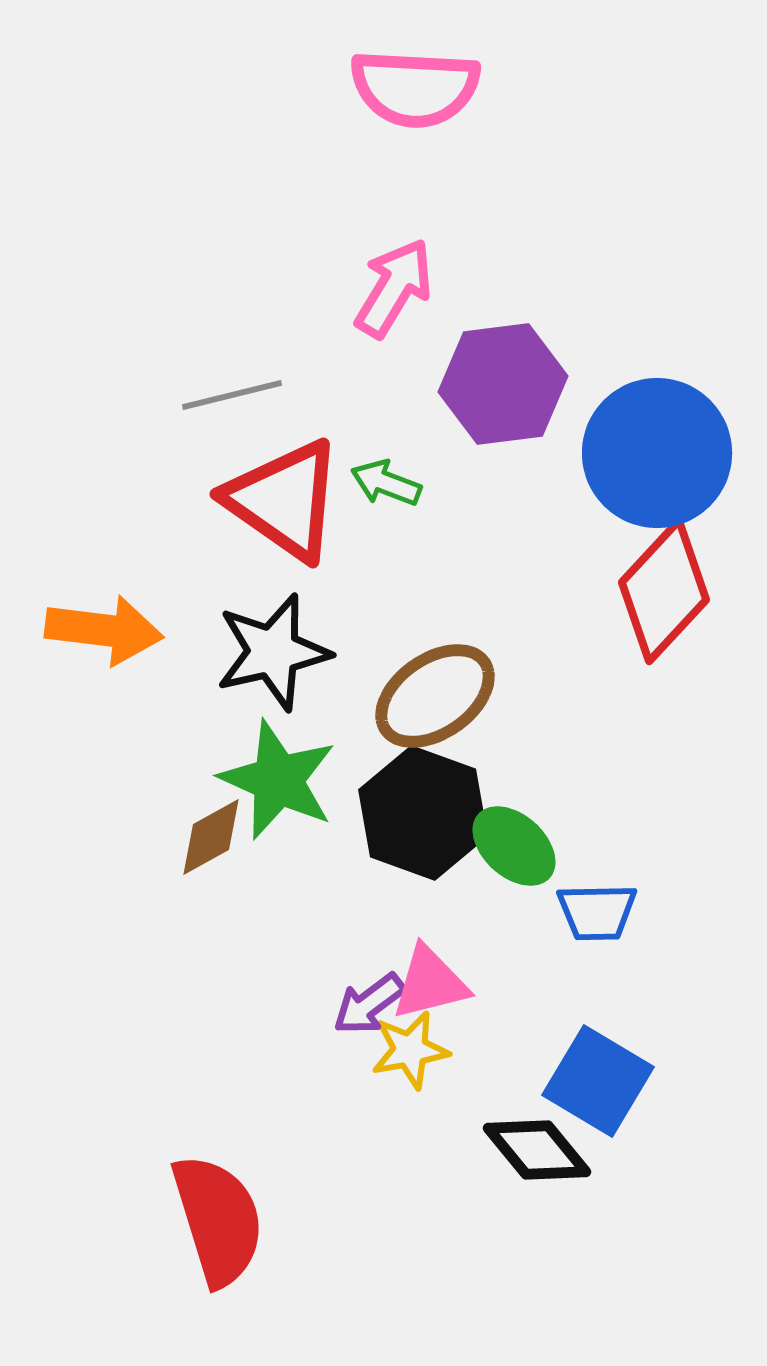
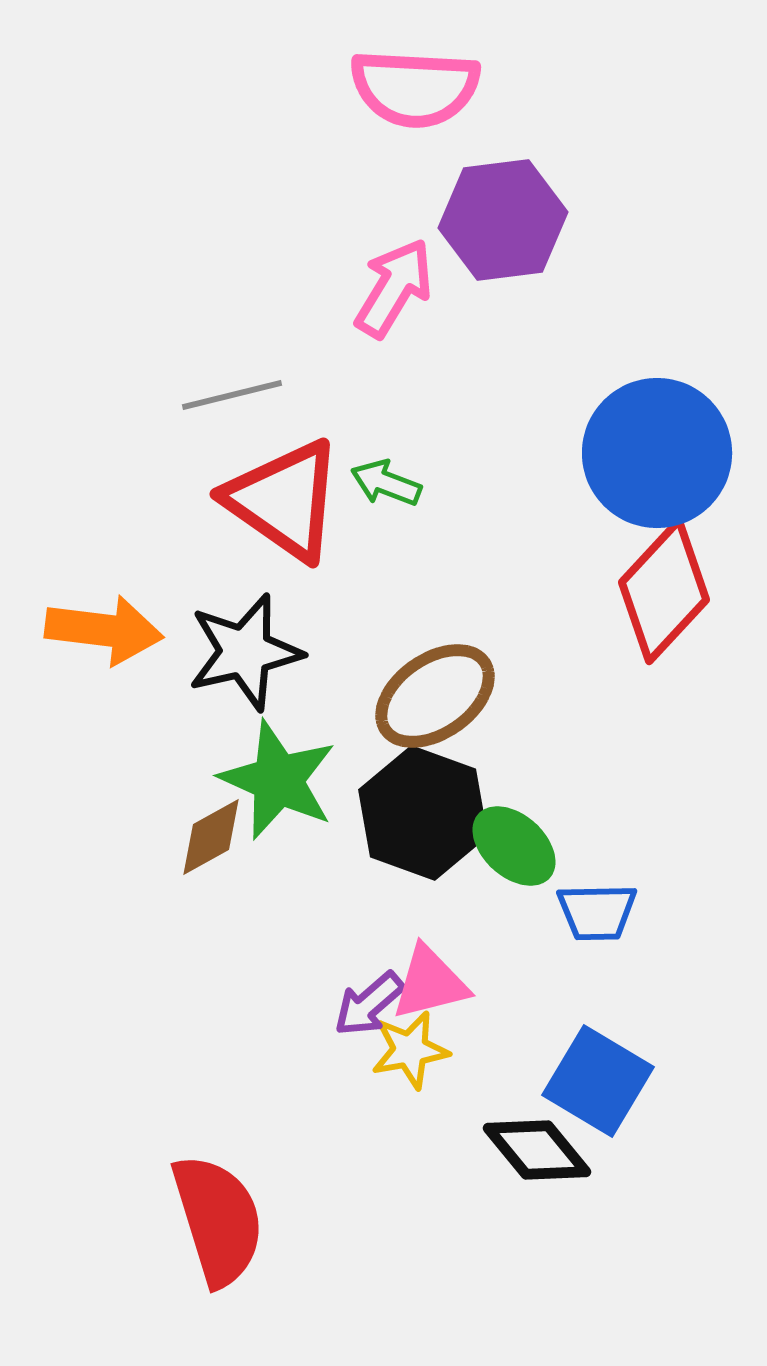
purple hexagon: moved 164 px up
black star: moved 28 px left
purple arrow: rotated 4 degrees counterclockwise
